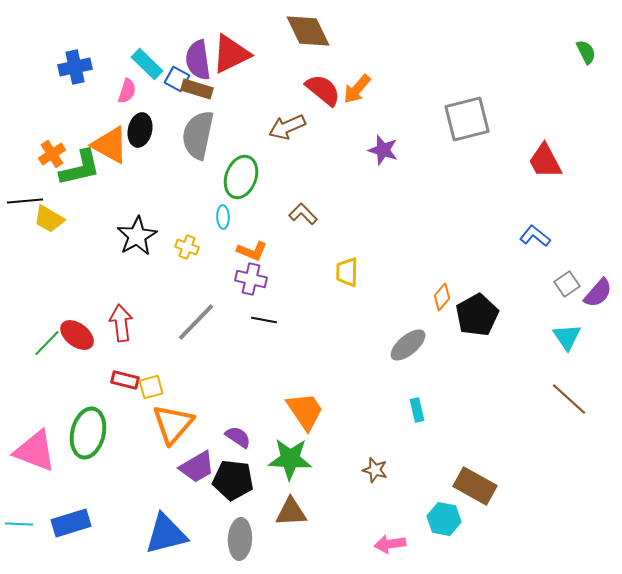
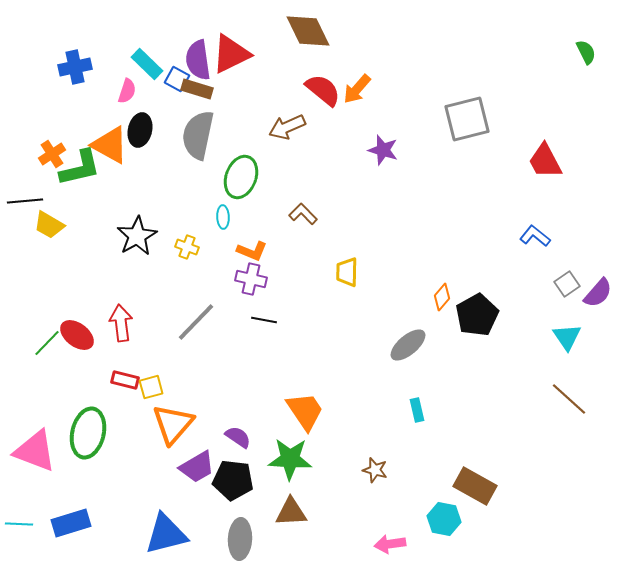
yellow trapezoid at (49, 219): moved 6 px down
